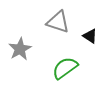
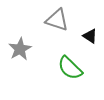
gray triangle: moved 1 px left, 2 px up
green semicircle: moved 5 px right; rotated 100 degrees counterclockwise
